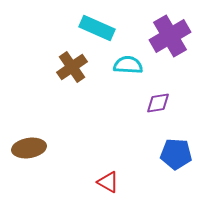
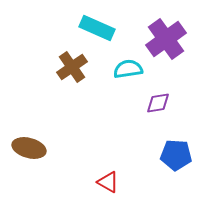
purple cross: moved 4 px left, 3 px down; rotated 6 degrees counterclockwise
cyan semicircle: moved 4 px down; rotated 12 degrees counterclockwise
brown ellipse: rotated 24 degrees clockwise
blue pentagon: moved 1 px down
